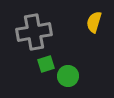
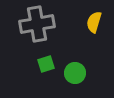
gray cross: moved 3 px right, 8 px up
green circle: moved 7 px right, 3 px up
